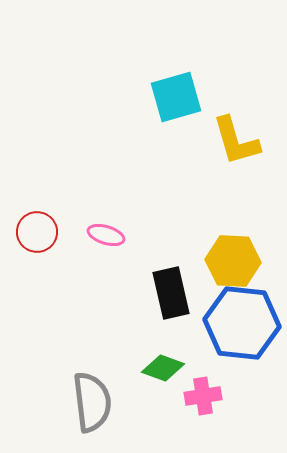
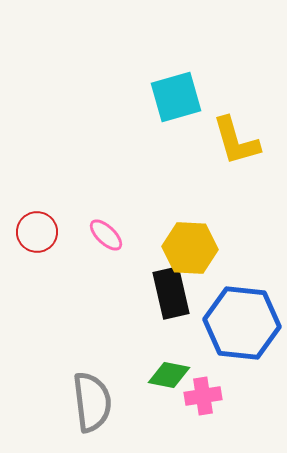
pink ellipse: rotated 27 degrees clockwise
yellow hexagon: moved 43 px left, 13 px up
green diamond: moved 6 px right, 7 px down; rotated 9 degrees counterclockwise
